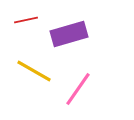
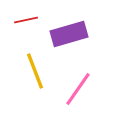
yellow line: moved 1 px right; rotated 39 degrees clockwise
